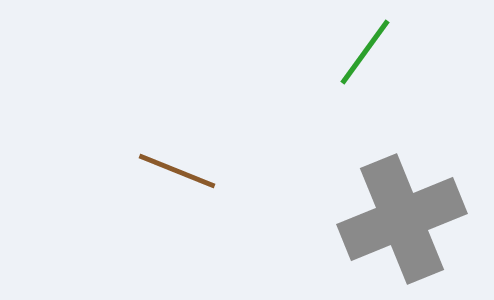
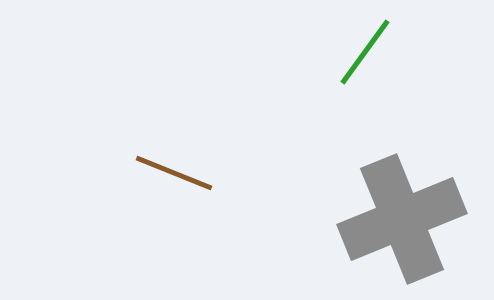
brown line: moved 3 px left, 2 px down
